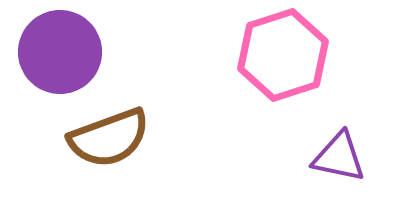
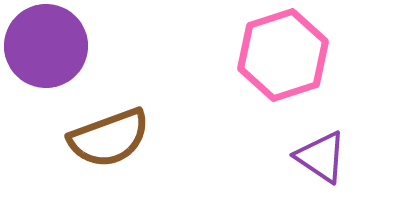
purple circle: moved 14 px left, 6 px up
purple triangle: moved 18 px left; rotated 22 degrees clockwise
